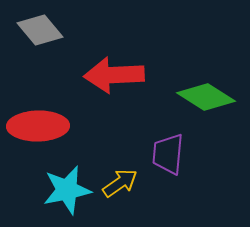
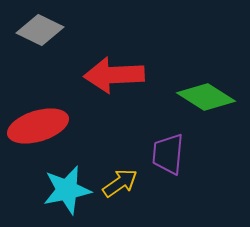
gray diamond: rotated 24 degrees counterclockwise
red ellipse: rotated 16 degrees counterclockwise
